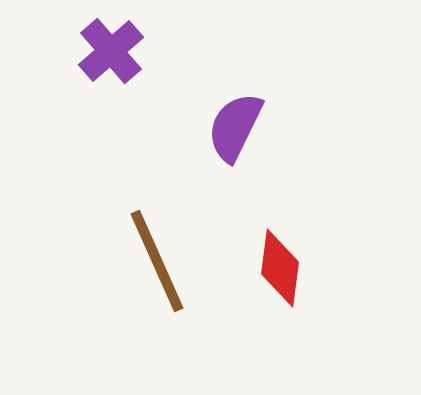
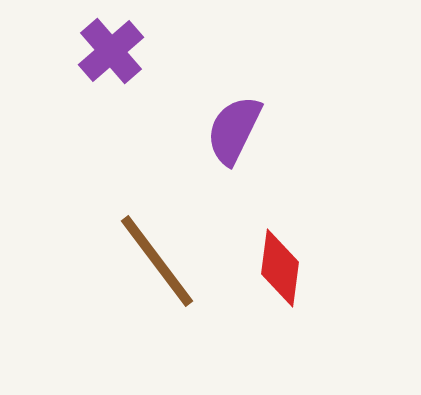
purple semicircle: moved 1 px left, 3 px down
brown line: rotated 13 degrees counterclockwise
